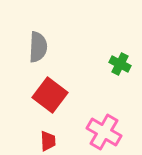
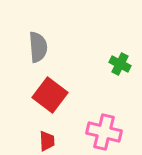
gray semicircle: rotated 8 degrees counterclockwise
pink cross: rotated 16 degrees counterclockwise
red trapezoid: moved 1 px left
